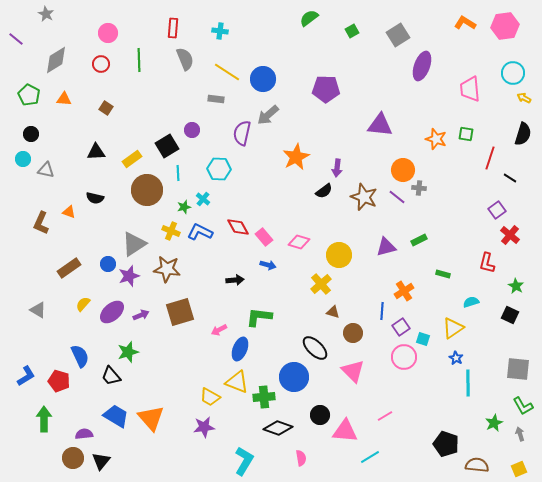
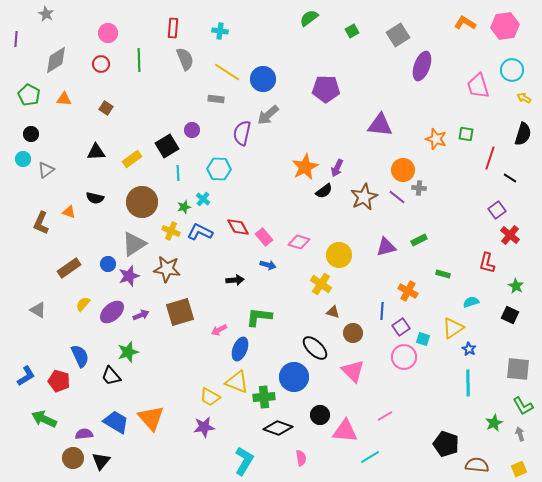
purple line at (16, 39): rotated 56 degrees clockwise
cyan circle at (513, 73): moved 1 px left, 3 px up
pink trapezoid at (470, 89): moved 8 px right, 3 px up; rotated 12 degrees counterclockwise
orange star at (296, 157): moved 9 px right, 10 px down
purple arrow at (337, 168): rotated 18 degrees clockwise
gray triangle at (46, 170): rotated 48 degrees counterclockwise
brown circle at (147, 190): moved 5 px left, 12 px down
brown star at (364, 197): rotated 24 degrees clockwise
yellow cross at (321, 284): rotated 15 degrees counterclockwise
orange cross at (404, 291): moved 4 px right; rotated 30 degrees counterclockwise
blue star at (456, 358): moved 13 px right, 9 px up
blue trapezoid at (116, 416): moved 6 px down
green arrow at (44, 419): rotated 65 degrees counterclockwise
